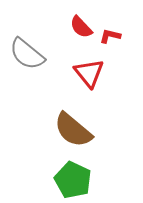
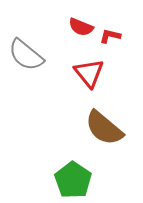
red semicircle: rotated 25 degrees counterclockwise
gray semicircle: moved 1 px left, 1 px down
brown semicircle: moved 31 px right, 2 px up
green pentagon: rotated 9 degrees clockwise
